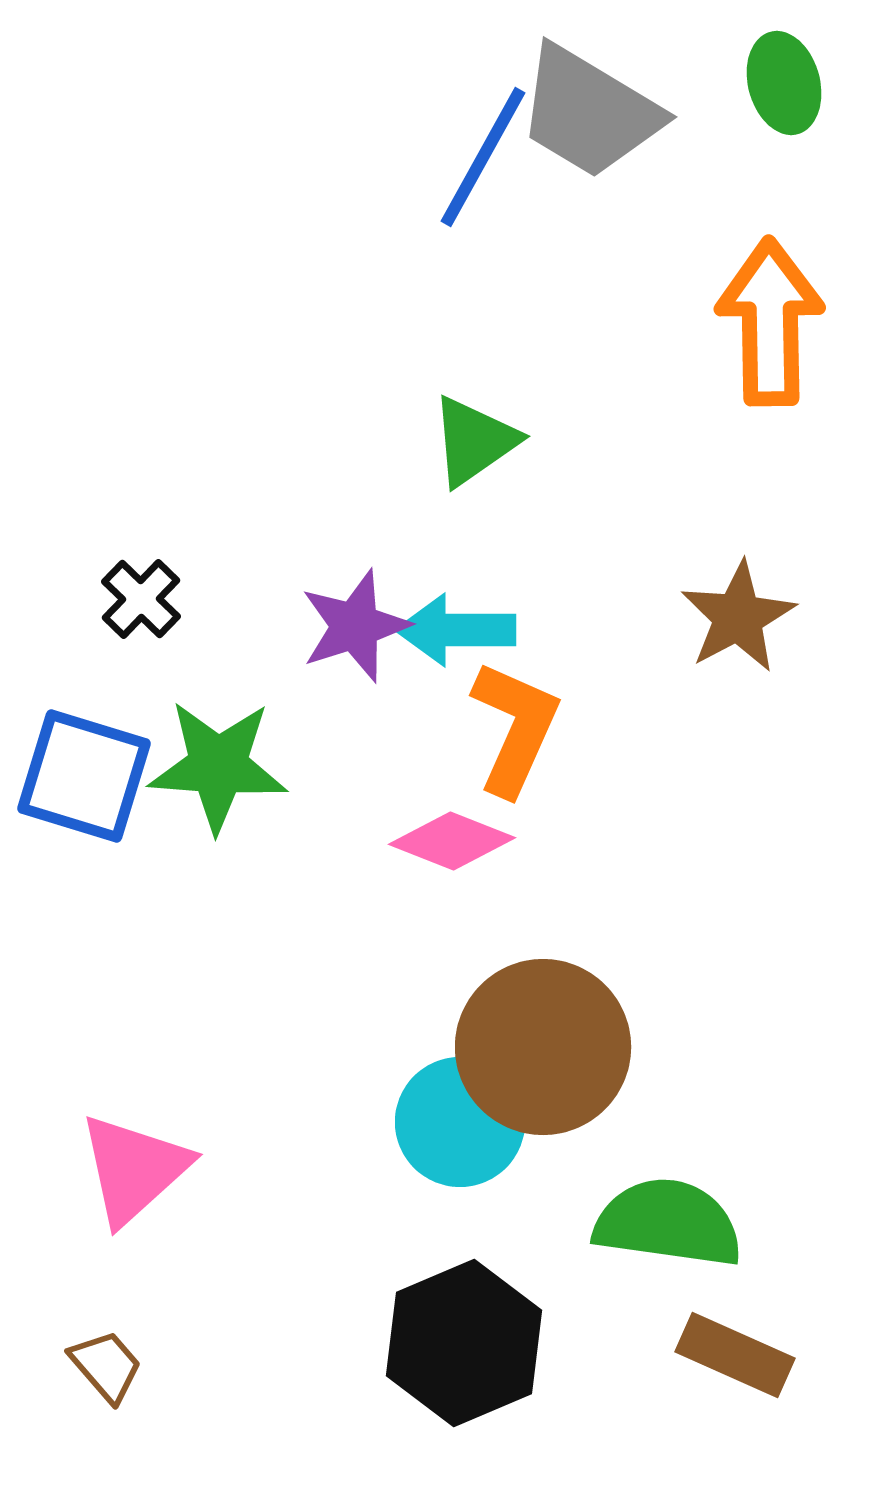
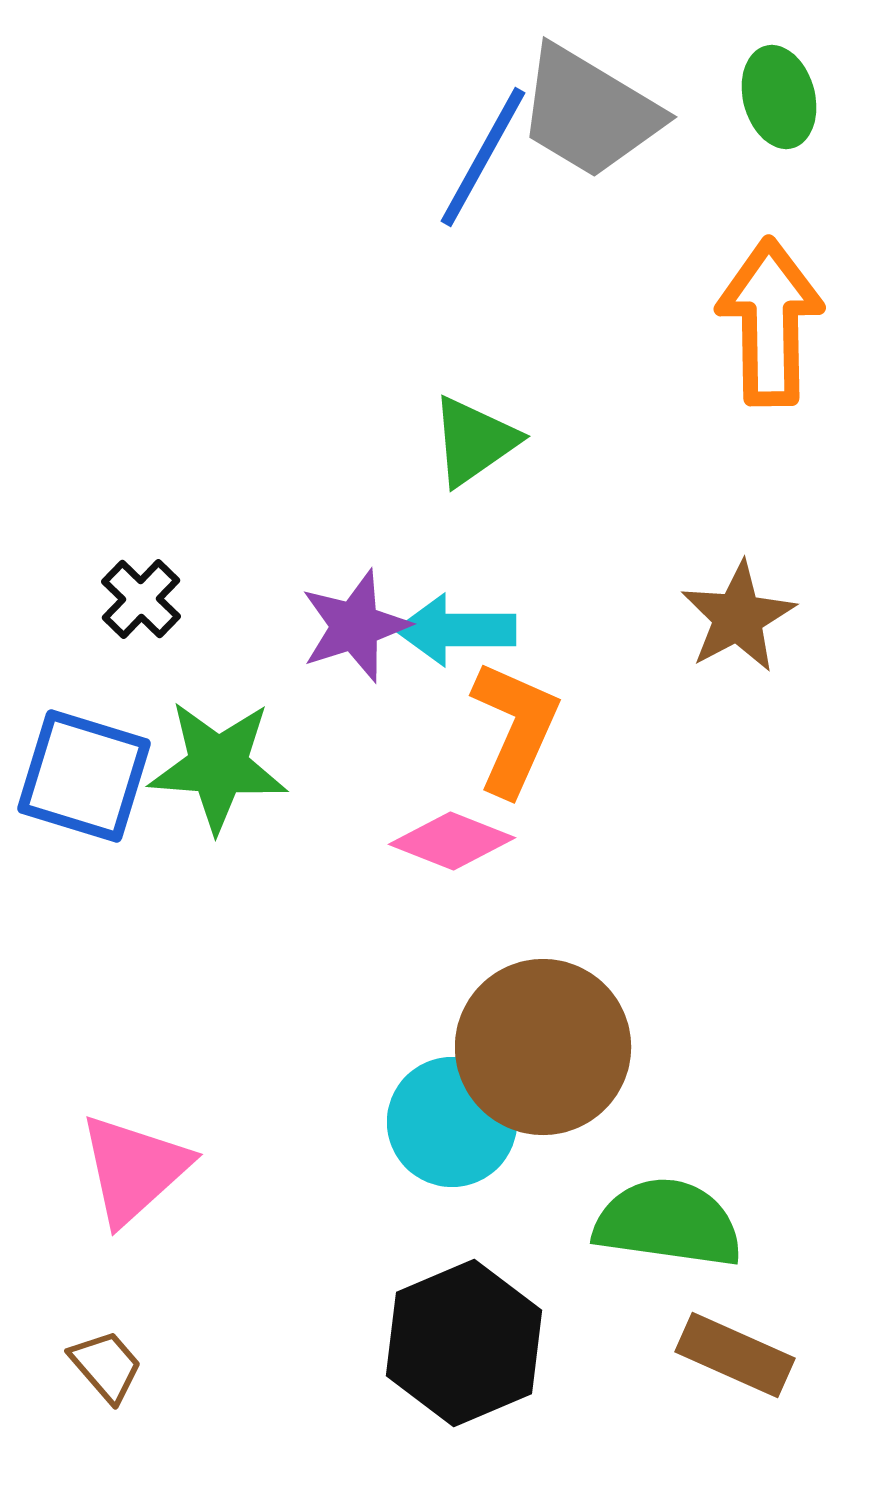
green ellipse: moved 5 px left, 14 px down
cyan circle: moved 8 px left
